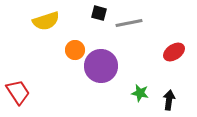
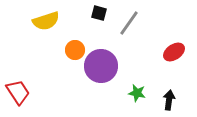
gray line: rotated 44 degrees counterclockwise
green star: moved 3 px left
